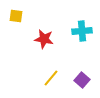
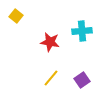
yellow square: rotated 32 degrees clockwise
red star: moved 6 px right, 3 px down
purple square: rotated 14 degrees clockwise
